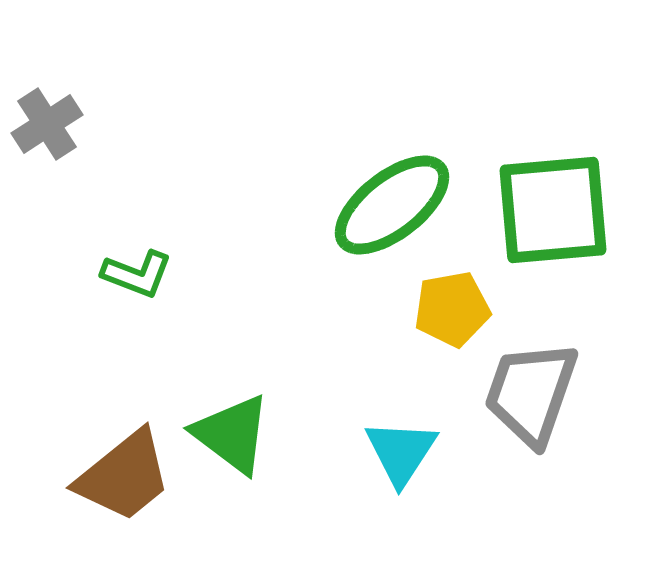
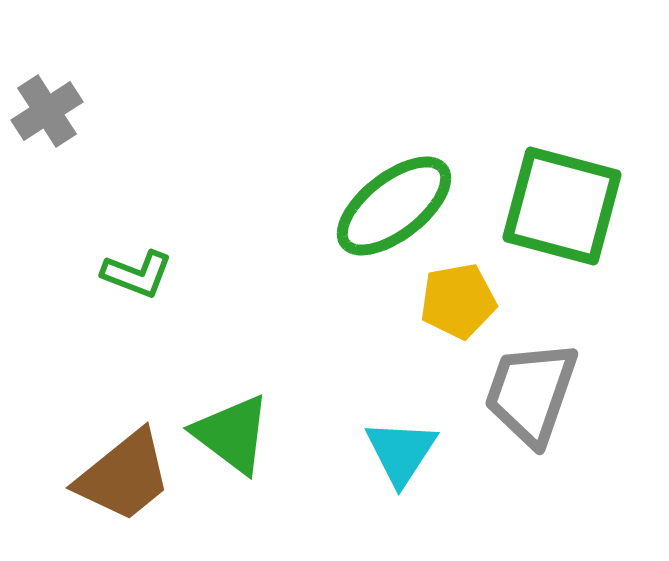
gray cross: moved 13 px up
green ellipse: moved 2 px right, 1 px down
green square: moved 9 px right, 4 px up; rotated 20 degrees clockwise
yellow pentagon: moved 6 px right, 8 px up
